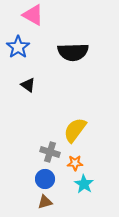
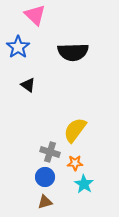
pink triangle: moved 2 px right; rotated 15 degrees clockwise
blue circle: moved 2 px up
